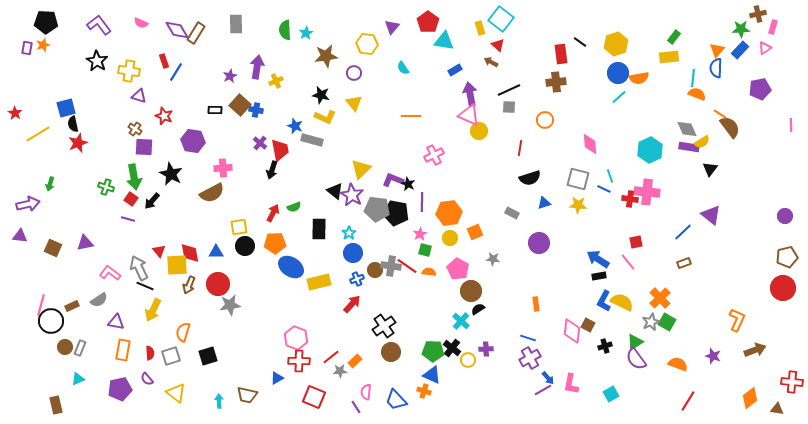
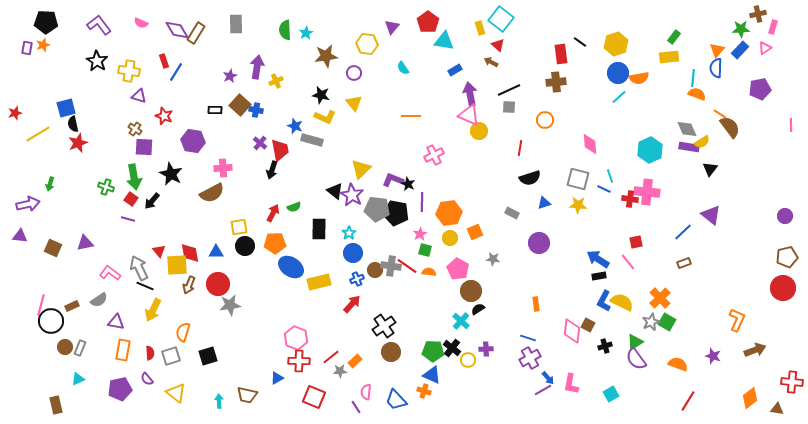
red star at (15, 113): rotated 24 degrees clockwise
